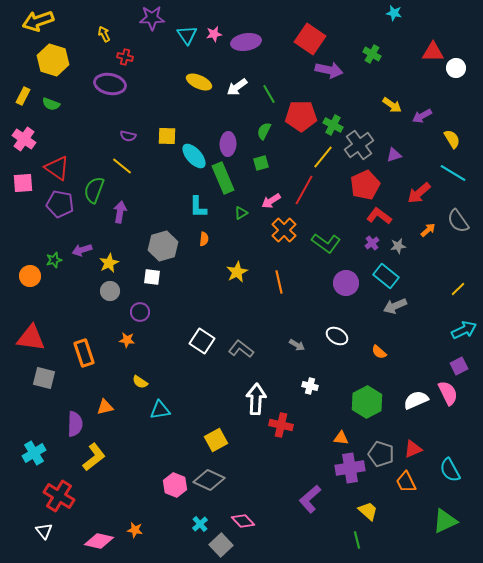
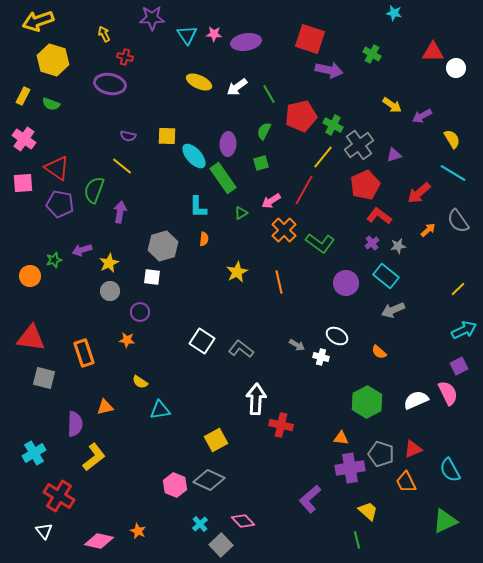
pink star at (214, 34): rotated 14 degrees clockwise
red square at (310, 39): rotated 16 degrees counterclockwise
red pentagon at (301, 116): rotated 12 degrees counterclockwise
green rectangle at (223, 178): rotated 12 degrees counterclockwise
green L-shape at (326, 243): moved 6 px left
gray arrow at (395, 306): moved 2 px left, 4 px down
white cross at (310, 386): moved 11 px right, 29 px up
orange star at (135, 530): moved 3 px right, 1 px down; rotated 14 degrees clockwise
